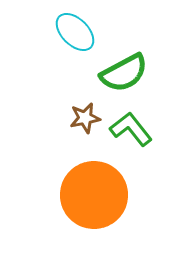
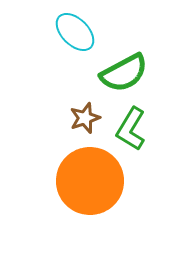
brown star: rotated 8 degrees counterclockwise
green L-shape: rotated 111 degrees counterclockwise
orange circle: moved 4 px left, 14 px up
